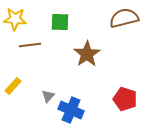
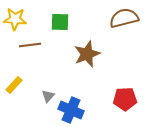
brown star: rotated 12 degrees clockwise
yellow rectangle: moved 1 px right, 1 px up
red pentagon: rotated 20 degrees counterclockwise
